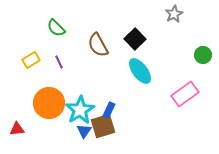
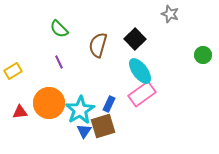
gray star: moved 4 px left; rotated 24 degrees counterclockwise
green semicircle: moved 3 px right, 1 px down
brown semicircle: rotated 45 degrees clockwise
yellow rectangle: moved 18 px left, 11 px down
pink rectangle: moved 43 px left
blue rectangle: moved 6 px up
red triangle: moved 3 px right, 17 px up
